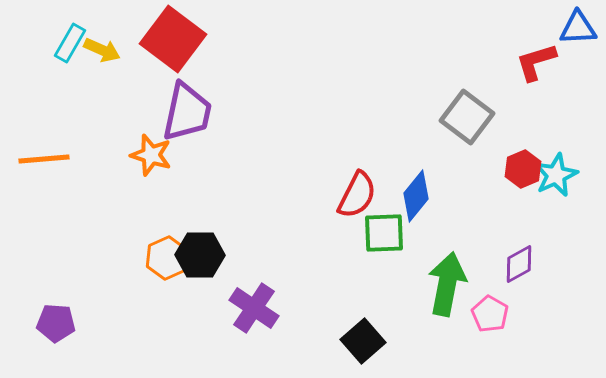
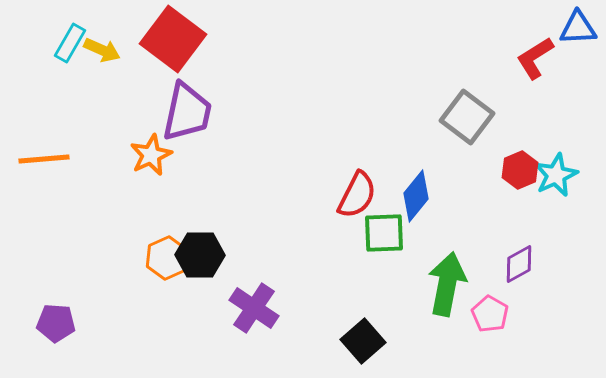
red L-shape: moved 1 px left, 4 px up; rotated 15 degrees counterclockwise
orange star: rotated 30 degrees clockwise
red hexagon: moved 3 px left, 1 px down
